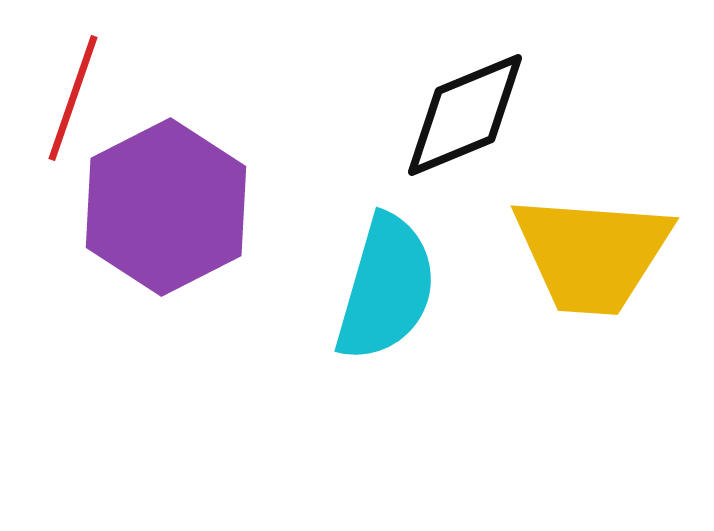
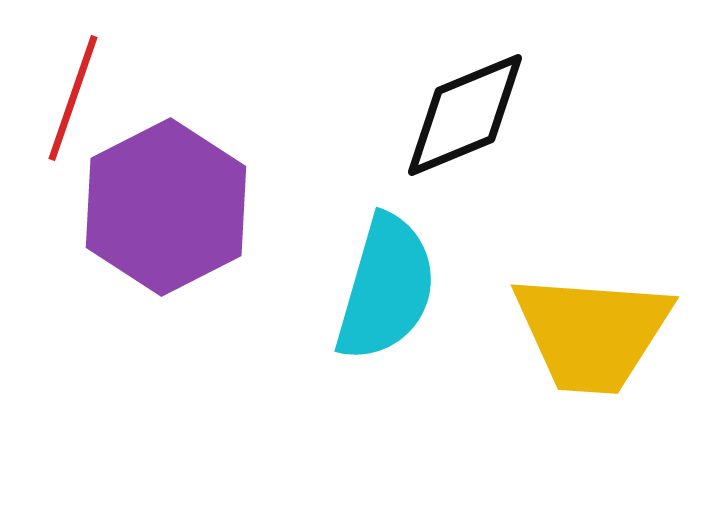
yellow trapezoid: moved 79 px down
